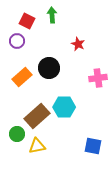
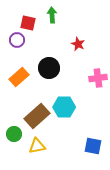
red square: moved 1 px right, 2 px down; rotated 14 degrees counterclockwise
purple circle: moved 1 px up
orange rectangle: moved 3 px left
green circle: moved 3 px left
